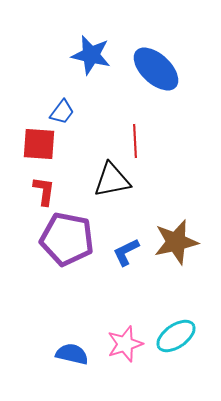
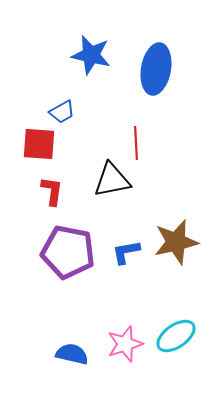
blue ellipse: rotated 57 degrees clockwise
blue trapezoid: rotated 24 degrees clockwise
red line: moved 1 px right, 2 px down
red L-shape: moved 8 px right
purple pentagon: moved 1 px right, 13 px down
blue L-shape: rotated 16 degrees clockwise
